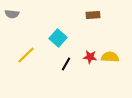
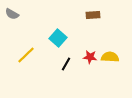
gray semicircle: rotated 24 degrees clockwise
